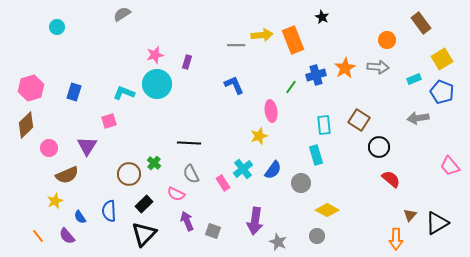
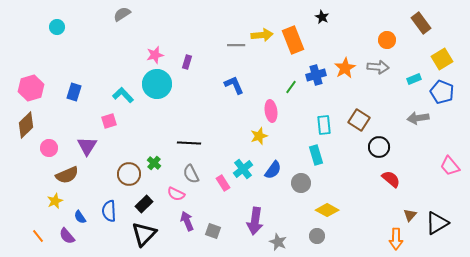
cyan L-shape at (124, 93): moved 1 px left, 2 px down; rotated 25 degrees clockwise
